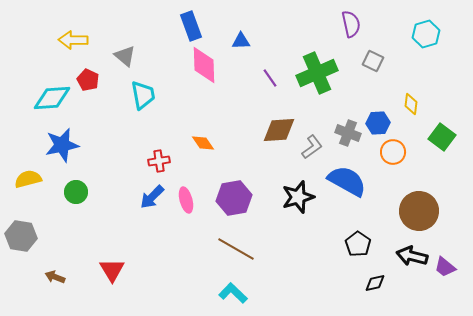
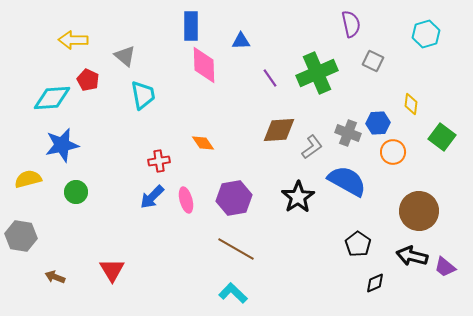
blue rectangle: rotated 20 degrees clockwise
black star: rotated 16 degrees counterclockwise
black diamond: rotated 10 degrees counterclockwise
